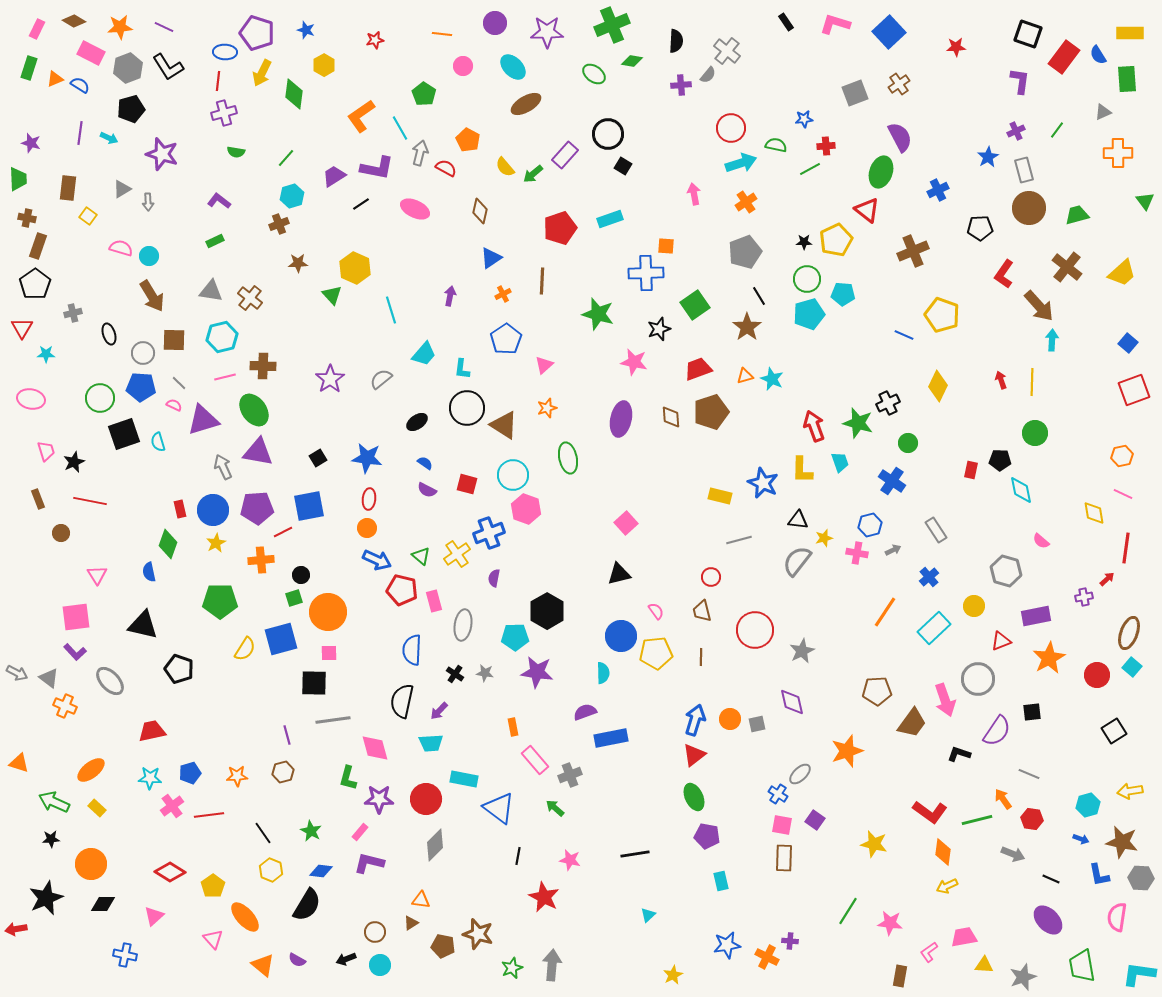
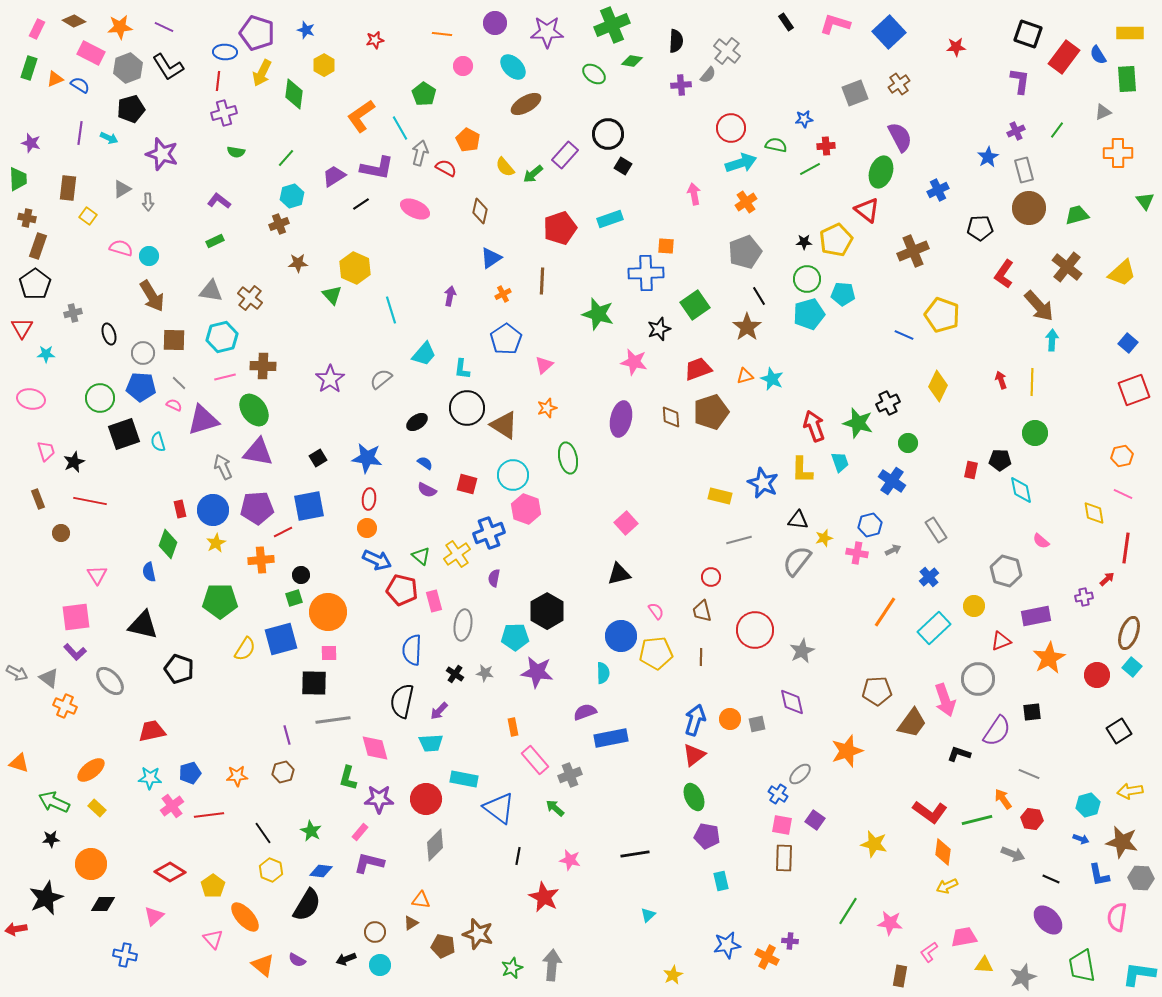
black square at (1114, 731): moved 5 px right
